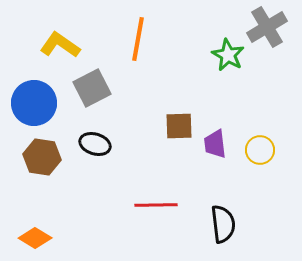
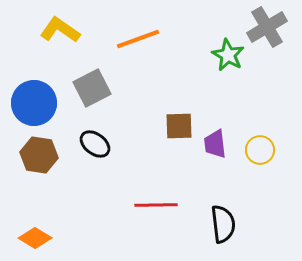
orange line: rotated 60 degrees clockwise
yellow L-shape: moved 15 px up
black ellipse: rotated 20 degrees clockwise
brown hexagon: moved 3 px left, 2 px up
